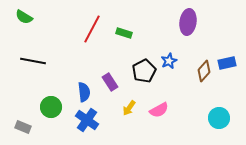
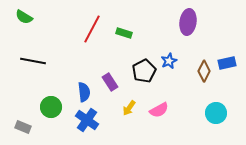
brown diamond: rotated 15 degrees counterclockwise
cyan circle: moved 3 px left, 5 px up
